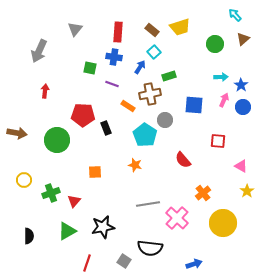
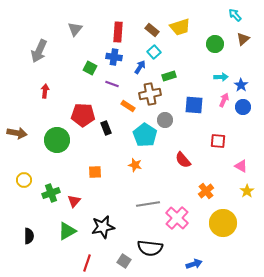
green square at (90, 68): rotated 16 degrees clockwise
orange cross at (203, 193): moved 3 px right, 2 px up
